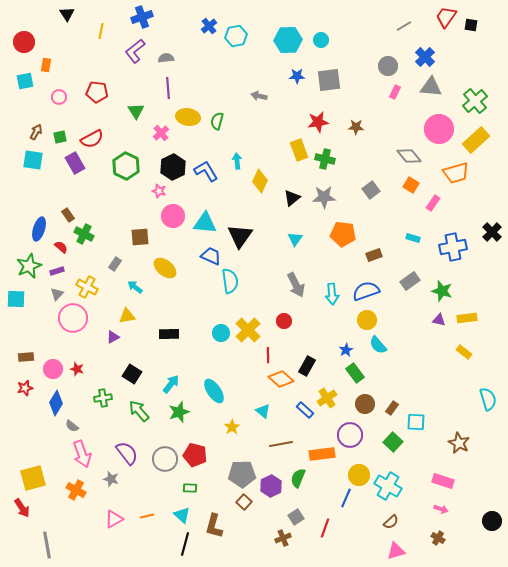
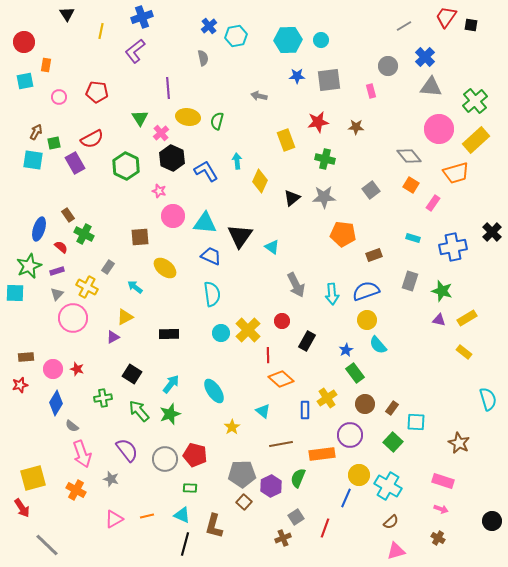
gray semicircle at (166, 58): moved 37 px right; rotated 84 degrees clockwise
pink rectangle at (395, 92): moved 24 px left, 1 px up; rotated 40 degrees counterclockwise
green triangle at (136, 111): moved 4 px right, 7 px down
green square at (60, 137): moved 6 px left, 6 px down
yellow rectangle at (299, 150): moved 13 px left, 10 px up
black hexagon at (173, 167): moved 1 px left, 9 px up; rotated 10 degrees counterclockwise
cyan triangle at (295, 239): moved 23 px left, 8 px down; rotated 28 degrees counterclockwise
gray rectangle at (115, 264): moved 7 px left, 3 px down
cyan semicircle at (230, 281): moved 18 px left, 13 px down
gray rectangle at (410, 281): rotated 36 degrees counterclockwise
cyan square at (16, 299): moved 1 px left, 6 px up
yellow triangle at (127, 316): moved 2 px left, 1 px down; rotated 18 degrees counterclockwise
yellow rectangle at (467, 318): rotated 24 degrees counterclockwise
red circle at (284, 321): moved 2 px left
black rectangle at (307, 366): moved 25 px up
red star at (25, 388): moved 5 px left, 3 px up
blue rectangle at (305, 410): rotated 48 degrees clockwise
green star at (179, 412): moved 9 px left, 2 px down
purple semicircle at (127, 453): moved 3 px up
cyan triangle at (182, 515): rotated 18 degrees counterclockwise
gray line at (47, 545): rotated 36 degrees counterclockwise
